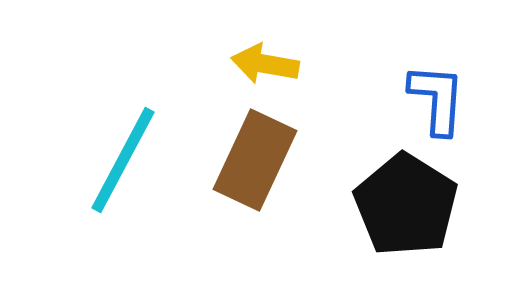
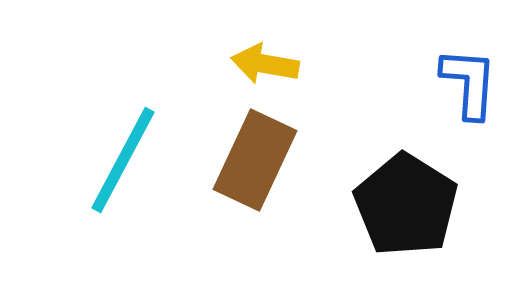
blue L-shape: moved 32 px right, 16 px up
